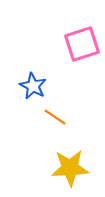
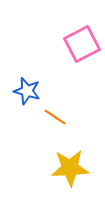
pink square: rotated 9 degrees counterclockwise
blue star: moved 6 px left, 5 px down; rotated 12 degrees counterclockwise
